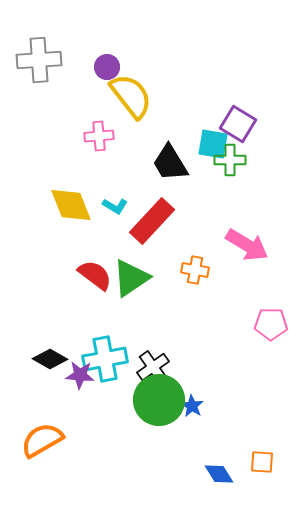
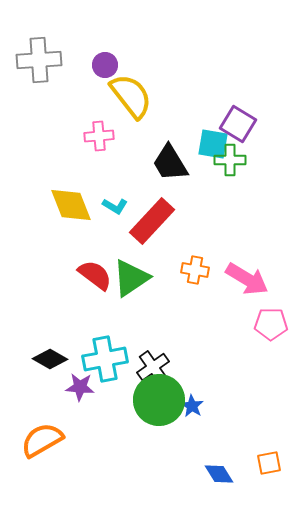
purple circle: moved 2 px left, 2 px up
pink arrow: moved 34 px down
purple star: moved 12 px down
orange square: moved 7 px right, 1 px down; rotated 15 degrees counterclockwise
